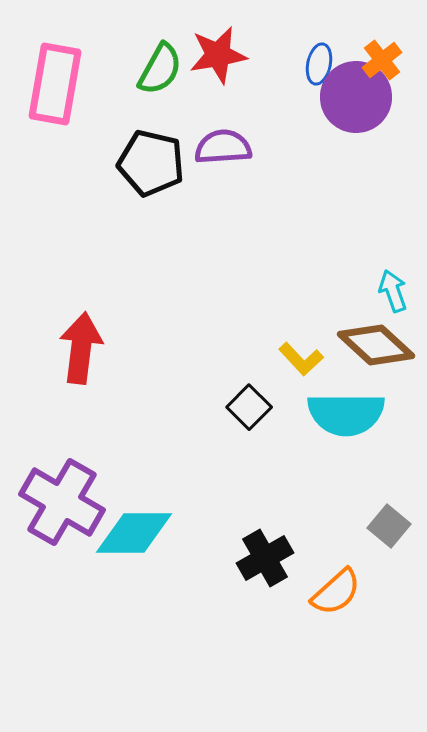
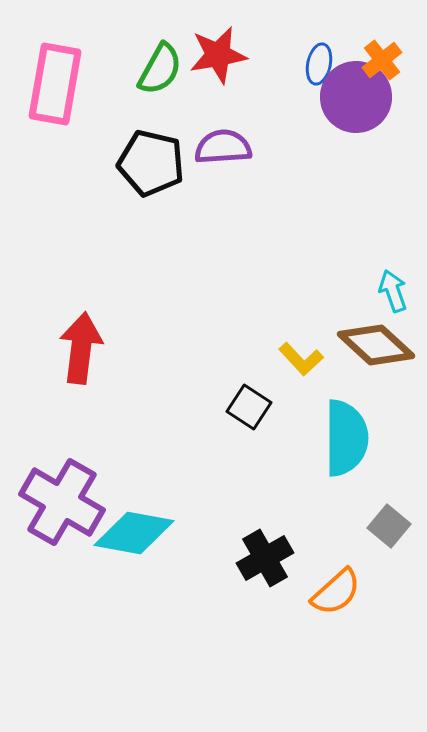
black square: rotated 12 degrees counterclockwise
cyan semicircle: moved 24 px down; rotated 90 degrees counterclockwise
cyan diamond: rotated 10 degrees clockwise
